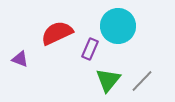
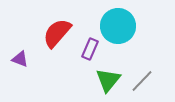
red semicircle: rotated 24 degrees counterclockwise
